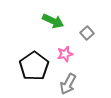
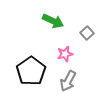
black pentagon: moved 3 px left, 5 px down
gray arrow: moved 3 px up
